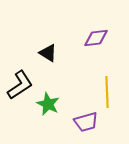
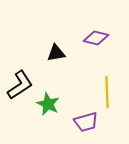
purple diamond: rotated 20 degrees clockwise
black triangle: moved 8 px right; rotated 42 degrees counterclockwise
